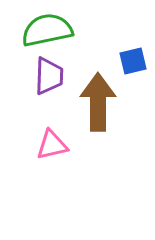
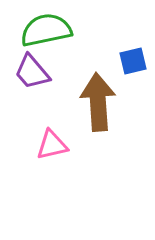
green semicircle: moved 1 px left
purple trapezoid: moved 17 px left, 4 px up; rotated 138 degrees clockwise
brown arrow: rotated 4 degrees counterclockwise
